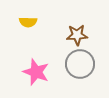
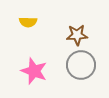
gray circle: moved 1 px right, 1 px down
pink star: moved 2 px left, 1 px up
